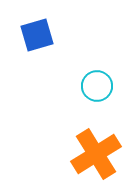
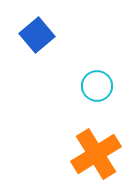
blue square: rotated 24 degrees counterclockwise
